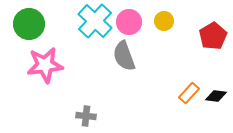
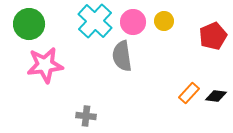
pink circle: moved 4 px right
red pentagon: rotated 8 degrees clockwise
gray semicircle: moved 2 px left; rotated 12 degrees clockwise
